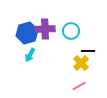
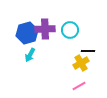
cyan circle: moved 1 px left, 1 px up
yellow cross: rotated 14 degrees clockwise
